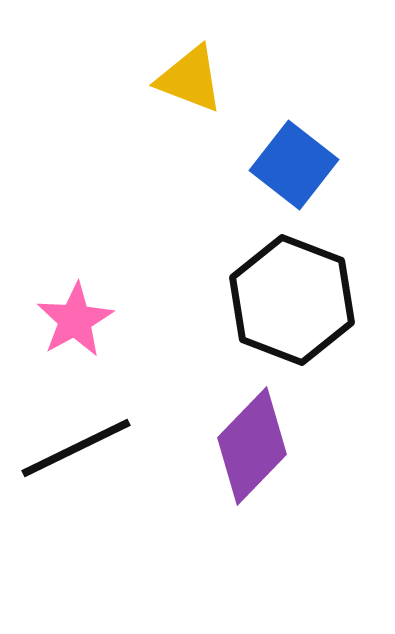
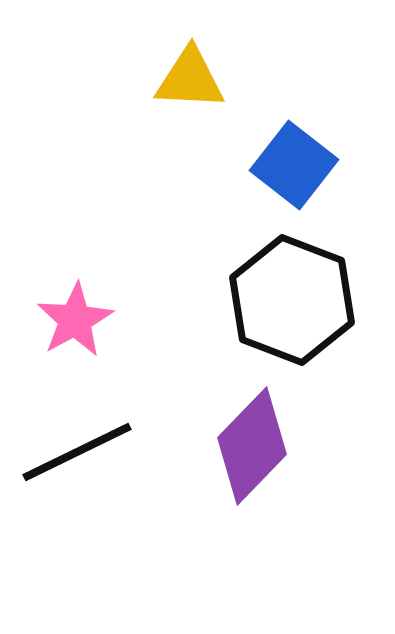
yellow triangle: rotated 18 degrees counterclockwise
black line: moved 1 px right, 4 px down
